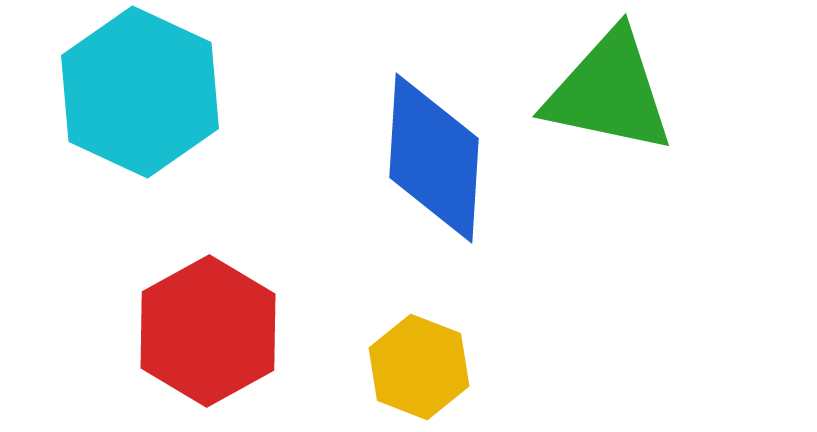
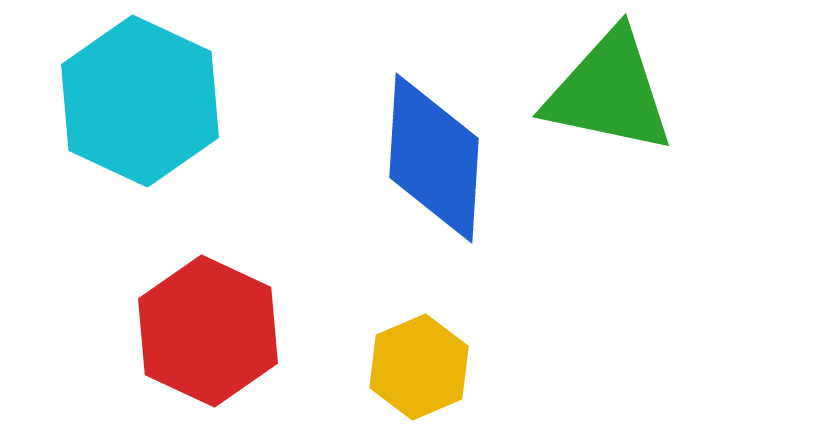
cyan hexagon: moved 9 px down
red hexagon: rotated 6 degrees counterclockwise
yellow hexagon: rotated 16 degrees clockwise
